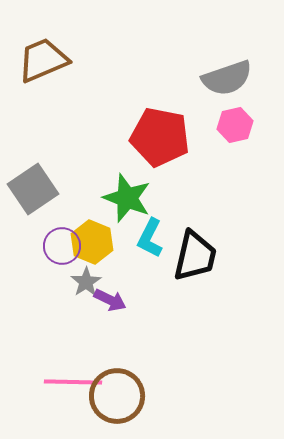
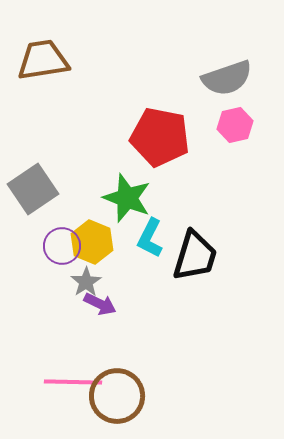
brown trapezoid: rotated 14 degrees clockwise
black trapezoid: rotated 4 degrees clockwise
purple arrow: moved 10 px left, 4 px down
